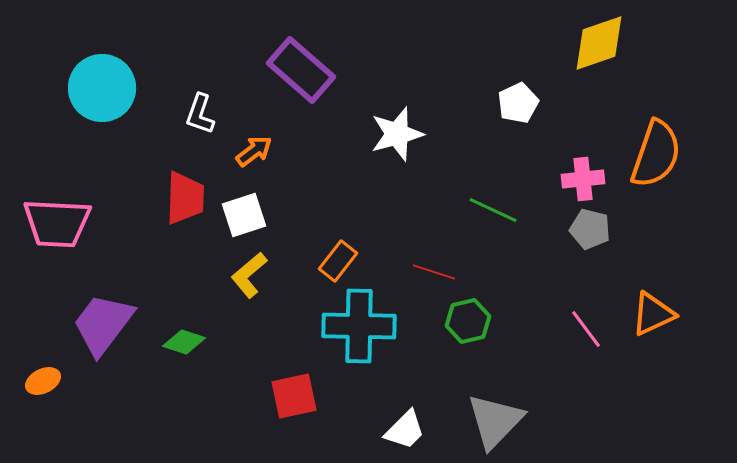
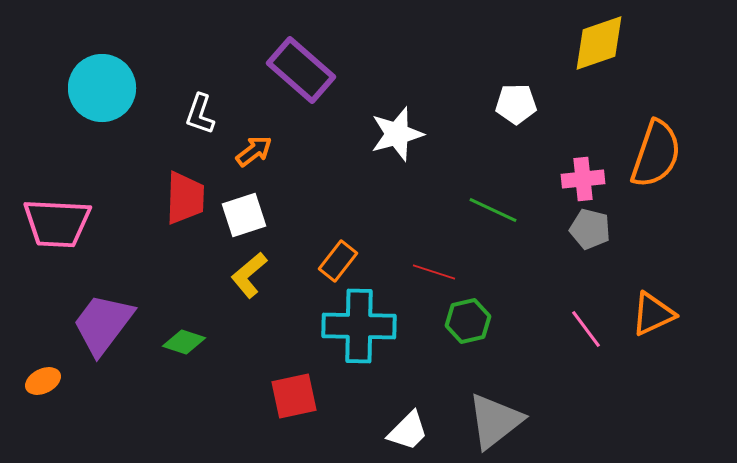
white pentagon: moved 2 px left, 1 px down; rotated 24 degrees clockwise
gray triangle: rotated 8 degrees clockwise
white trapezoid: moved 3 px right, 1 px down
